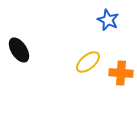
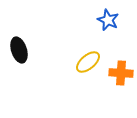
black ellipse: rotated 15 degrees clockwise
